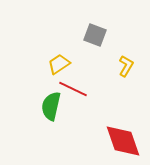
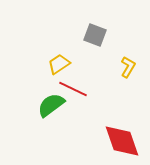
yellow L-shape: moved 2 px right, 1 px down
green semicircle: moved 1 px up; rotated 40 degrees clockwise
red diamond: moved 1 px left
